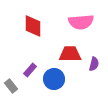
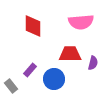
purple semicircle: moved 1 px left, 1 px up
